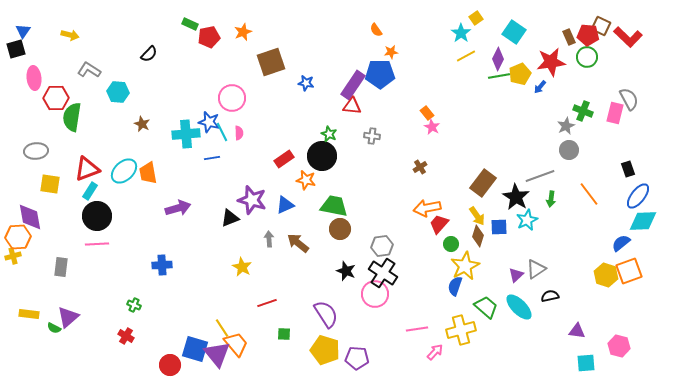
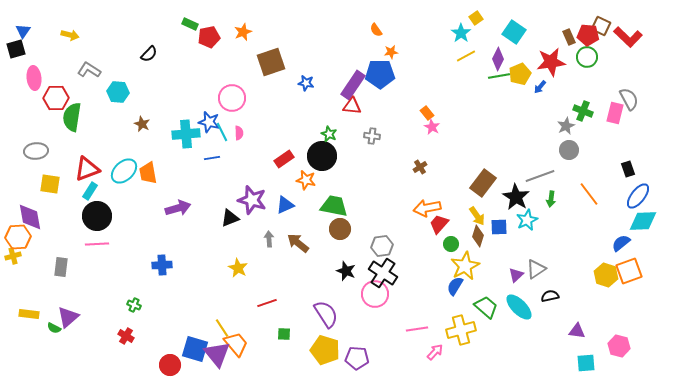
yellow star at (242, 267): moved 4 px left, 1 px down
blue semicircle at (455, 286): rotated 12 degrees clockwise
